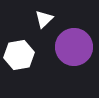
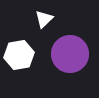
purple circle: moved 4 px left, 7 px down
